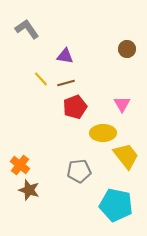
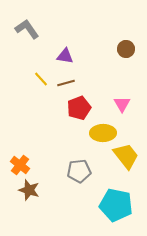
brown circle: moved 1 px left
red pentagon: moved 4 px right, 1 px down
